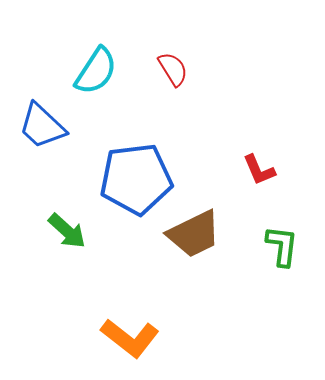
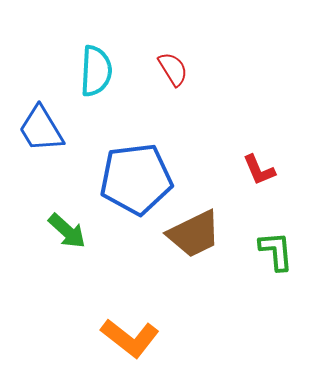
cyan semicircle: rotated 30 degrees counterclockwise
blue trapezoid: moved 1 px left, 3 px down; rotated 16 degrees clockwise
green L-shape: moved 6 px left, 5 px down; rotated 12 degrees counterclockwise
